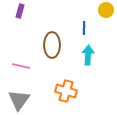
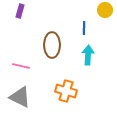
yellow circle: moved 1 px left
gray triangle: moved 1 px right, 3 px up; rotated 40 degrees counterclockwise
